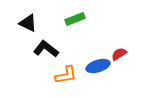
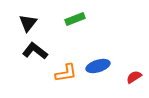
black triangle: rotated 42 degrees clockwise
black L-shape: moved 11 px left, 2 px down
red semicircle: moved 15 px right, 23 px down
orange L-shape: moved 2 px up
